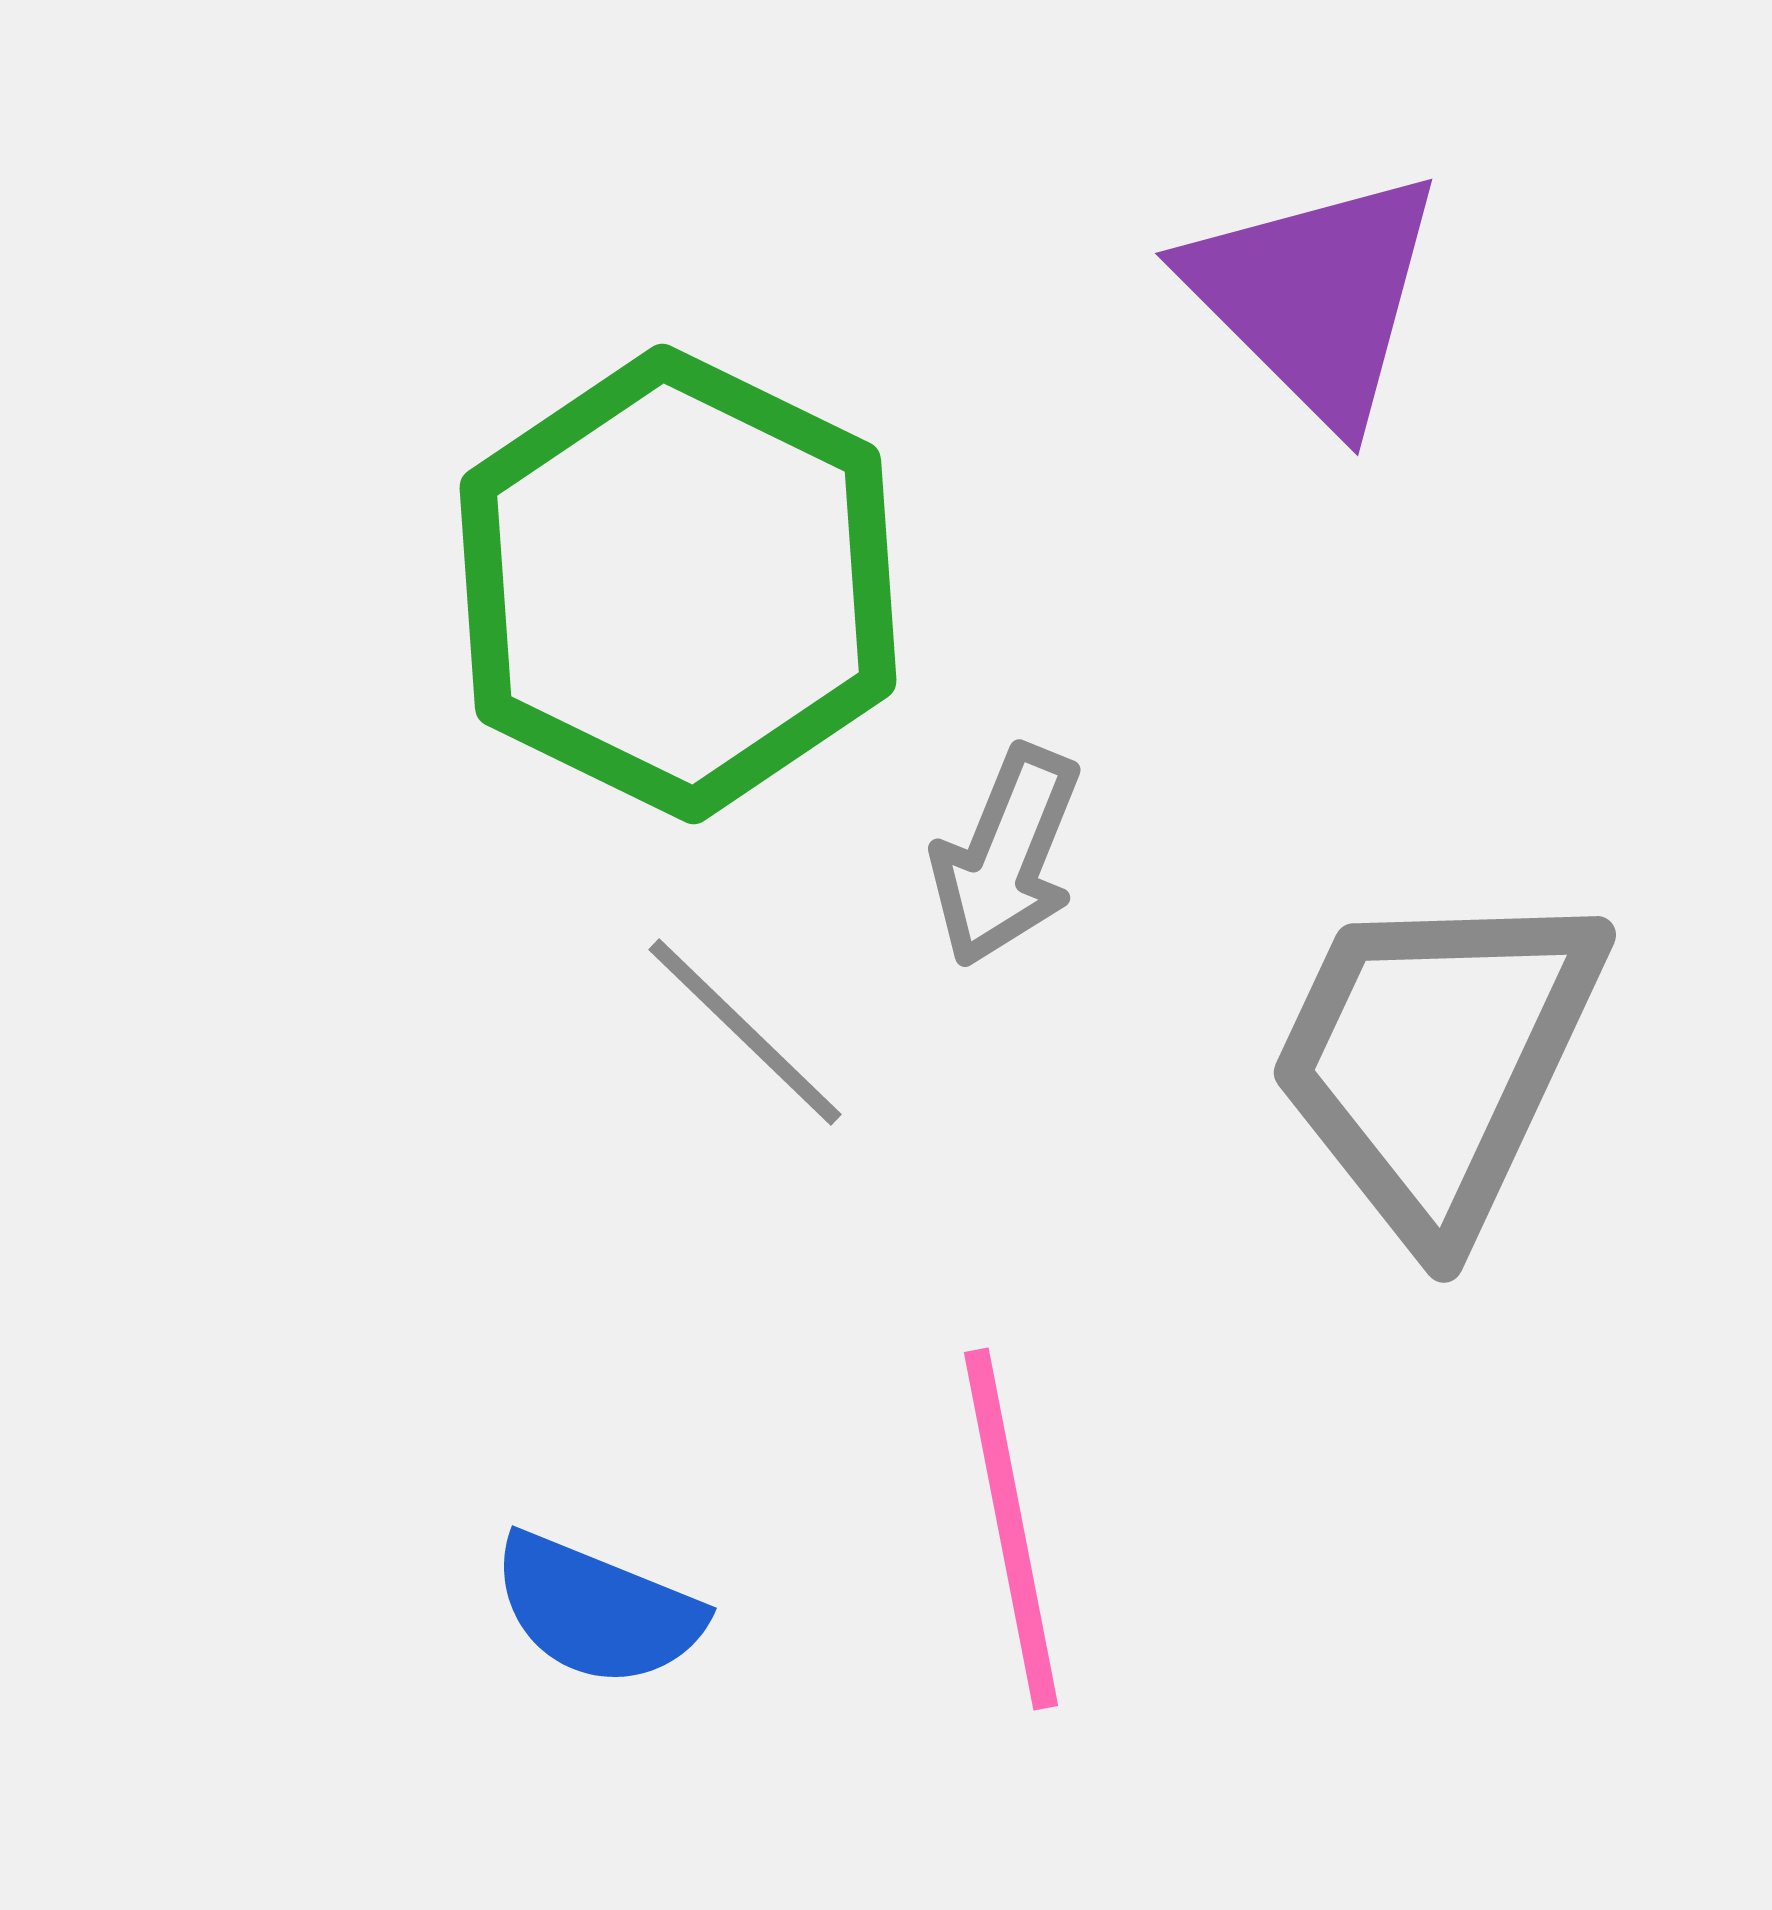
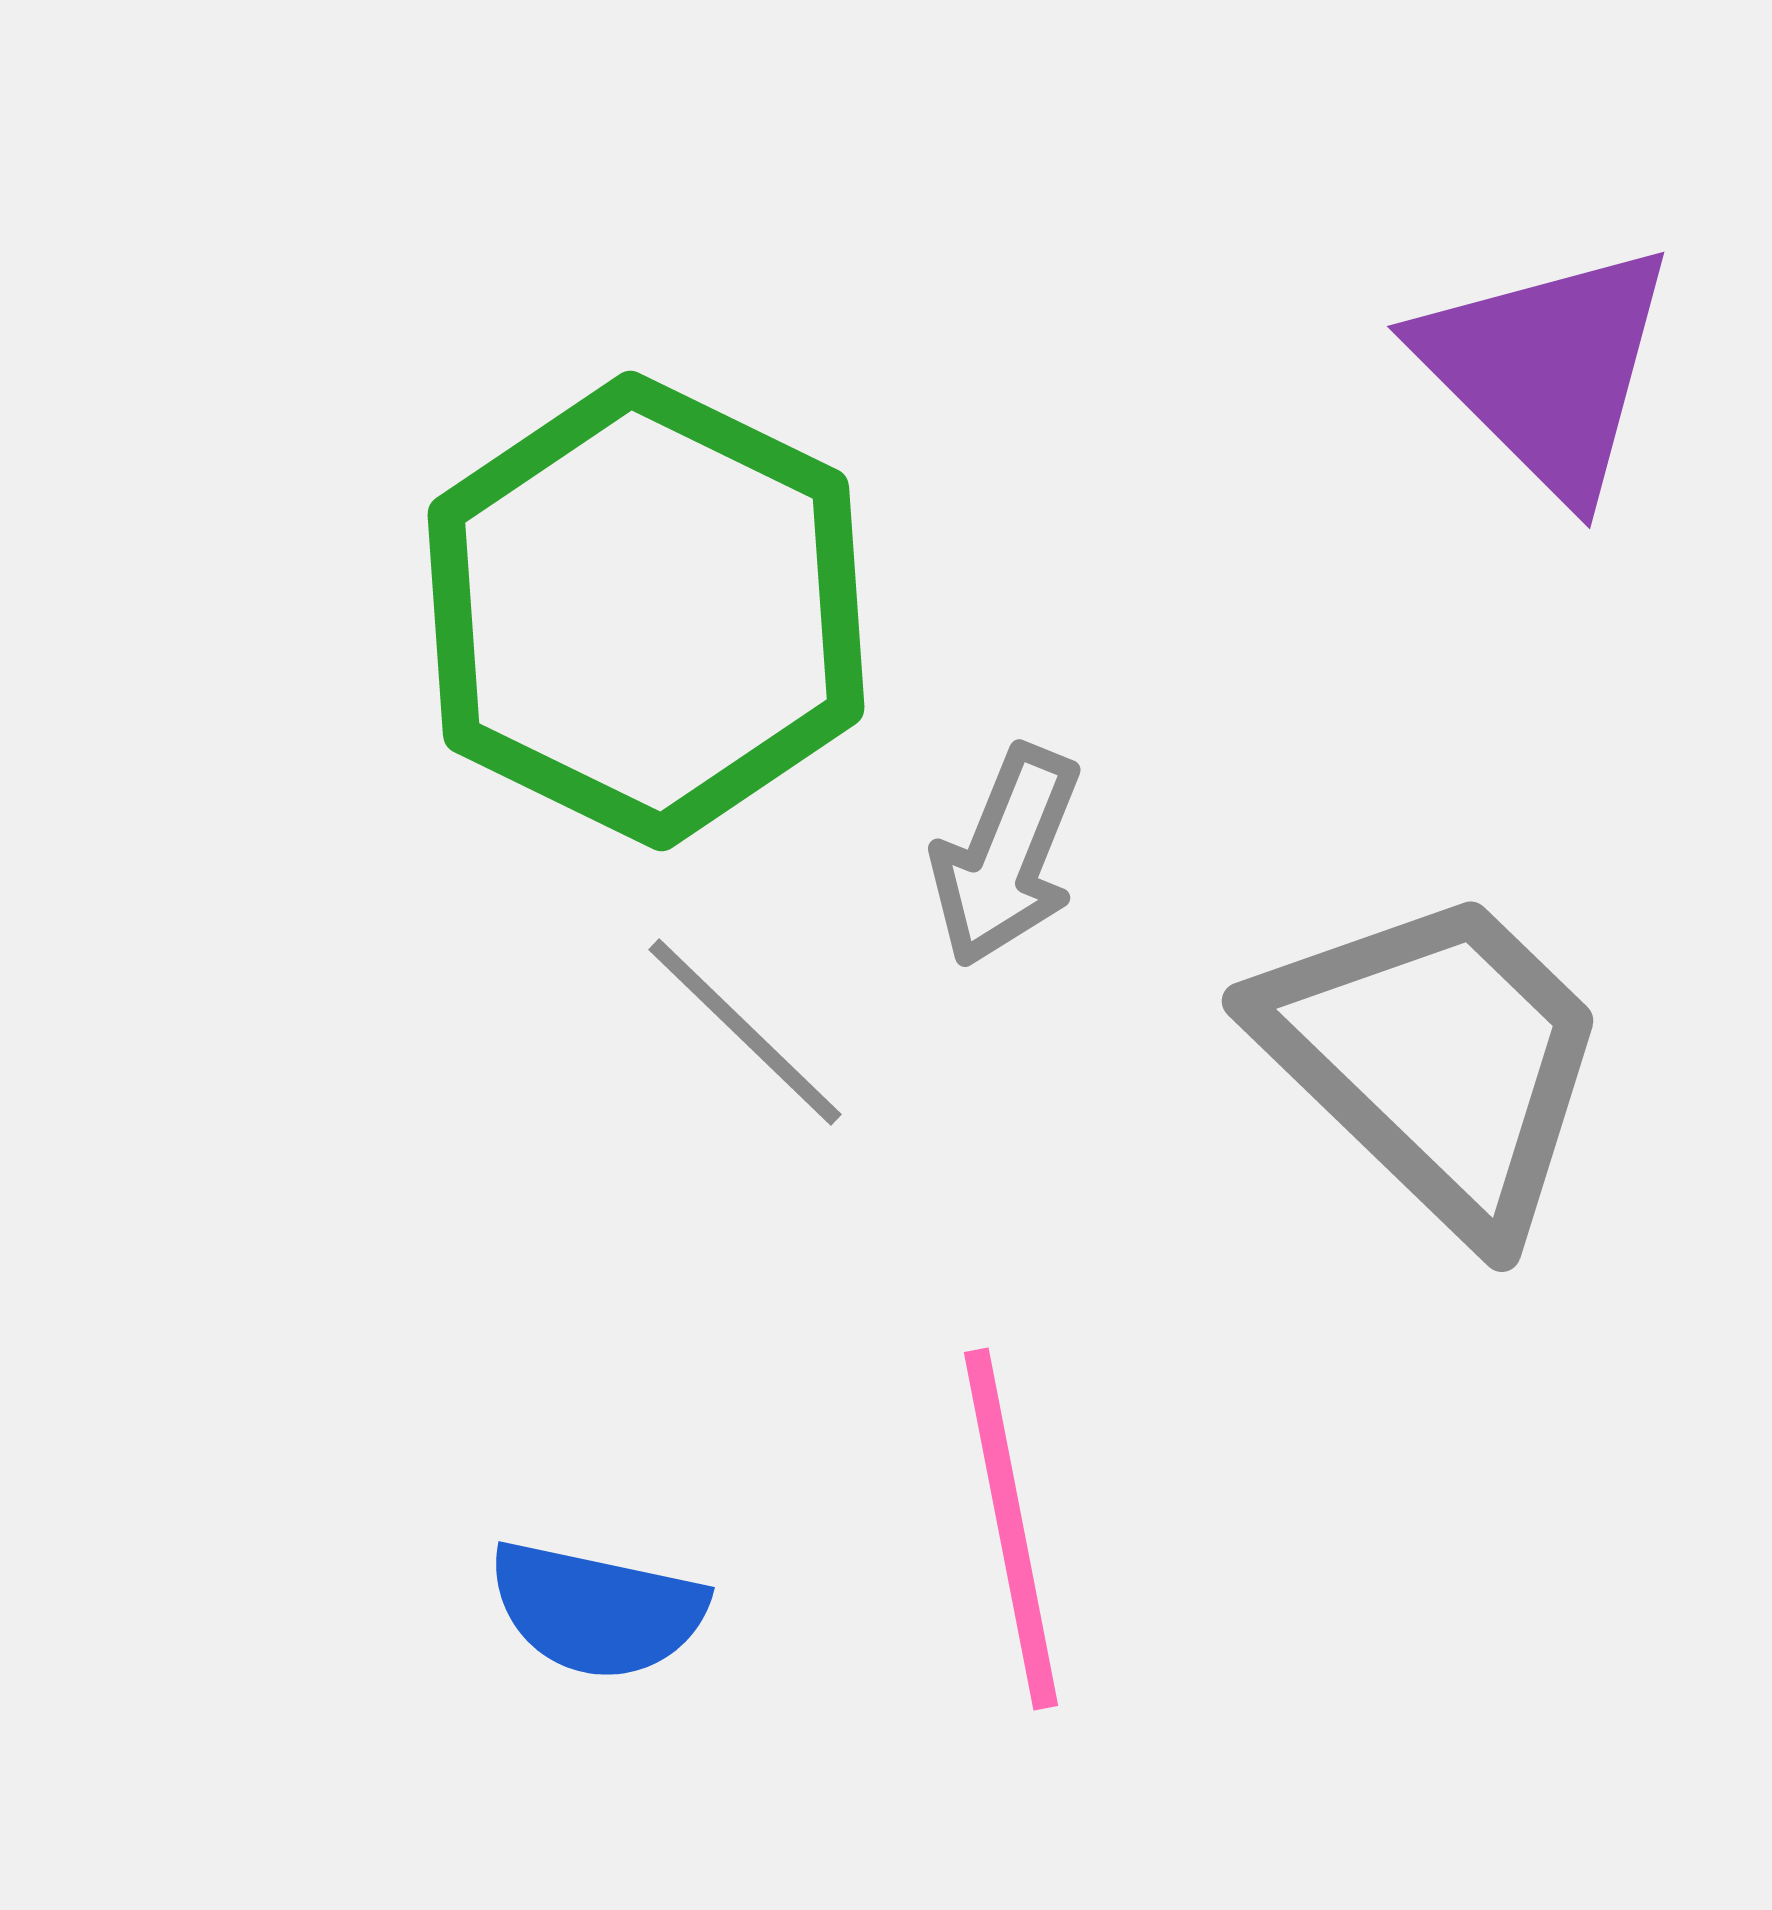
purple triangle: moved 232 px right, 73 px down
green hexagon: moved 32 px left, 27 px down
gray trapezoid: rotated 109 degrees clockwise
blue semicircle: rotated 10 degrees counterclockwise
